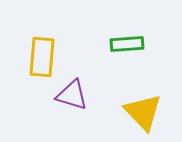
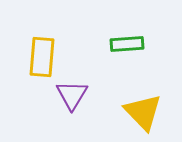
purple triangle: rotated 44 degrees clockwise
